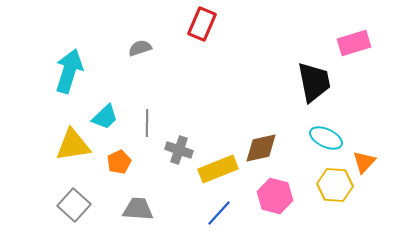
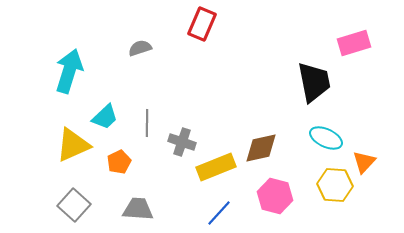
yellow triangle: rotated 15 degrees counterclockwise
gray cross: moved 3 px right, 8 px up
yellow rectangle: moved 2 px left, 2 px up
